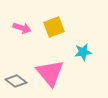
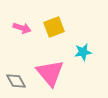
gray diamond: rotated 25 degrees clockwise
